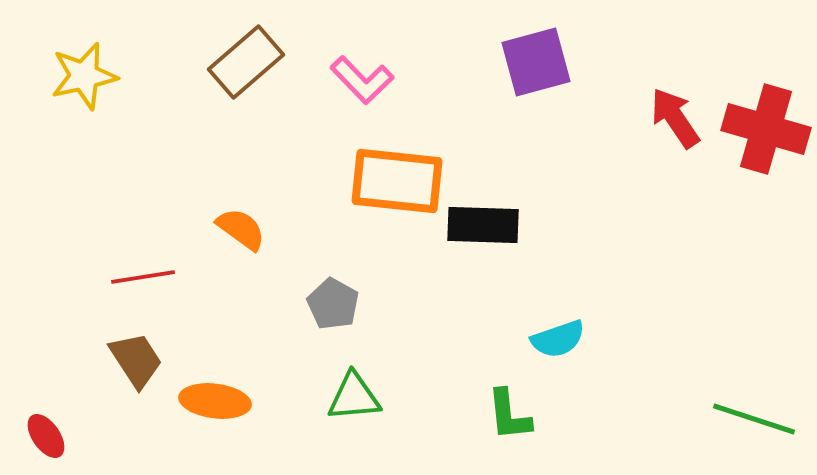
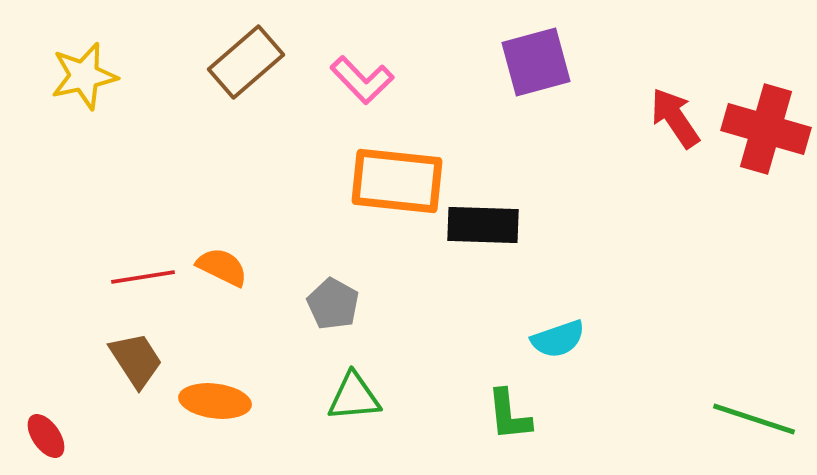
orange semicircle: moved 19 px left, 38 px down; rotated 10 degrees counterclockwise
